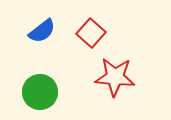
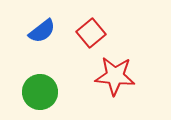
red square: rotated 8 degrees clockwise
red star: moved 1 px up
